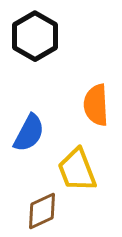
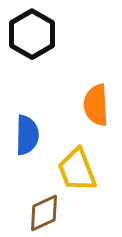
black hexagon: moved 3 px left, 2 px up
blue semicircle: moved 2 px left, 2 px down; rotated 27 degrees counterclockwise
brown diamond: moved 2 px right, 2 px down
